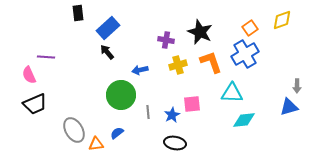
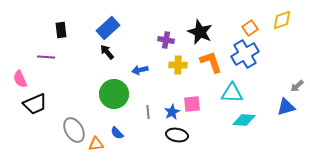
black rectangle: moved 17 px left, 17 px down
yellow cross: rotated 18 degrees clockwise
pink semicircle: moved 9 px left, 4 px down
gray arrow: rotated 48 degrees clockwise
green circle: moved 7 px left, 1 px up
blue triangle: moved 3 px left
blue star: moved 3 px up
cyan diamond: rotated 10 degrees clockwise
blue semicircle: rotated 96 degrees counterclockwise
black ellipse: moved 2 px right, 8 px up
